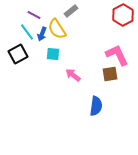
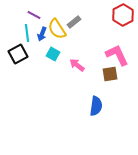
gray rectangle: moved 3 px right, 11 px down
cyan line: moved 1 px down; rotated 30 degrees clockwise
cyan square: rotated 24 degrees clockwise
pink arrow: moved 4 px right, 10 px up
